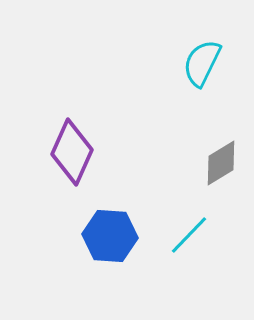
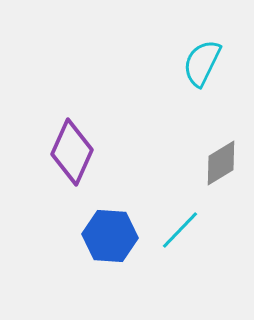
cyan line: moved 9 px left, 5 px up
